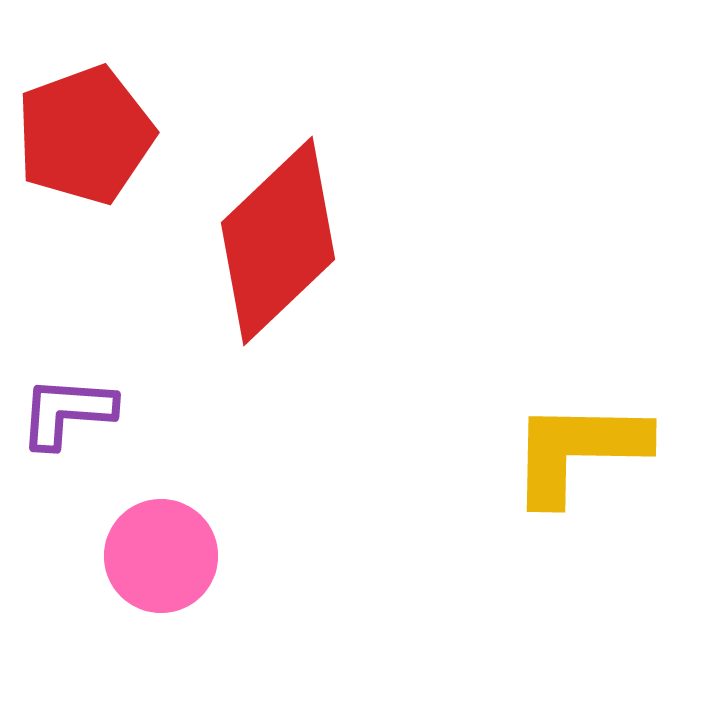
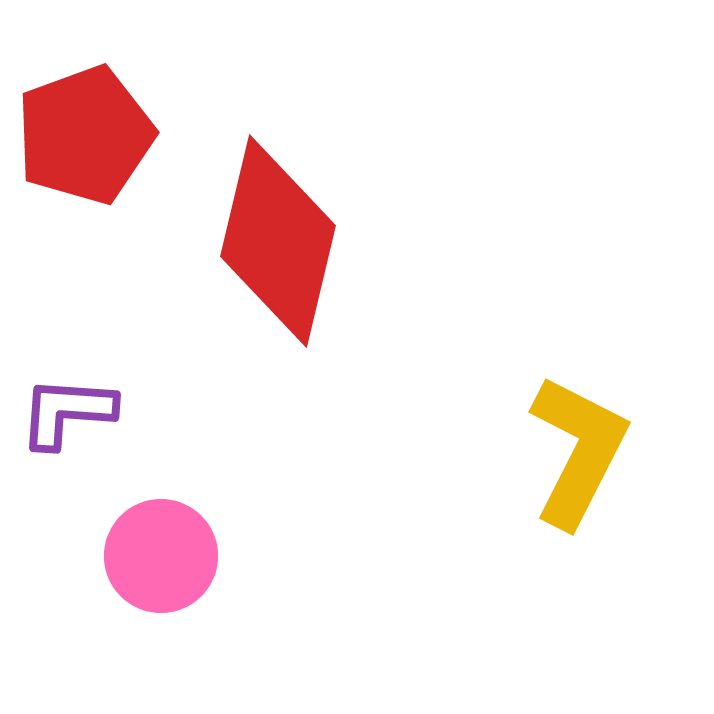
red diamond: rotated 33 degrees counterclockwise
yellow L-shape: rotated 116 degrees clockwise
